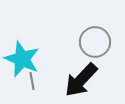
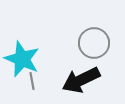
gray circle: moved 1 px left, 1 px down
black arrow: rotated 21 degrees clockwise
